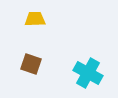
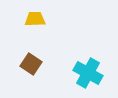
brown square: rotated 15 degrees clockwise
